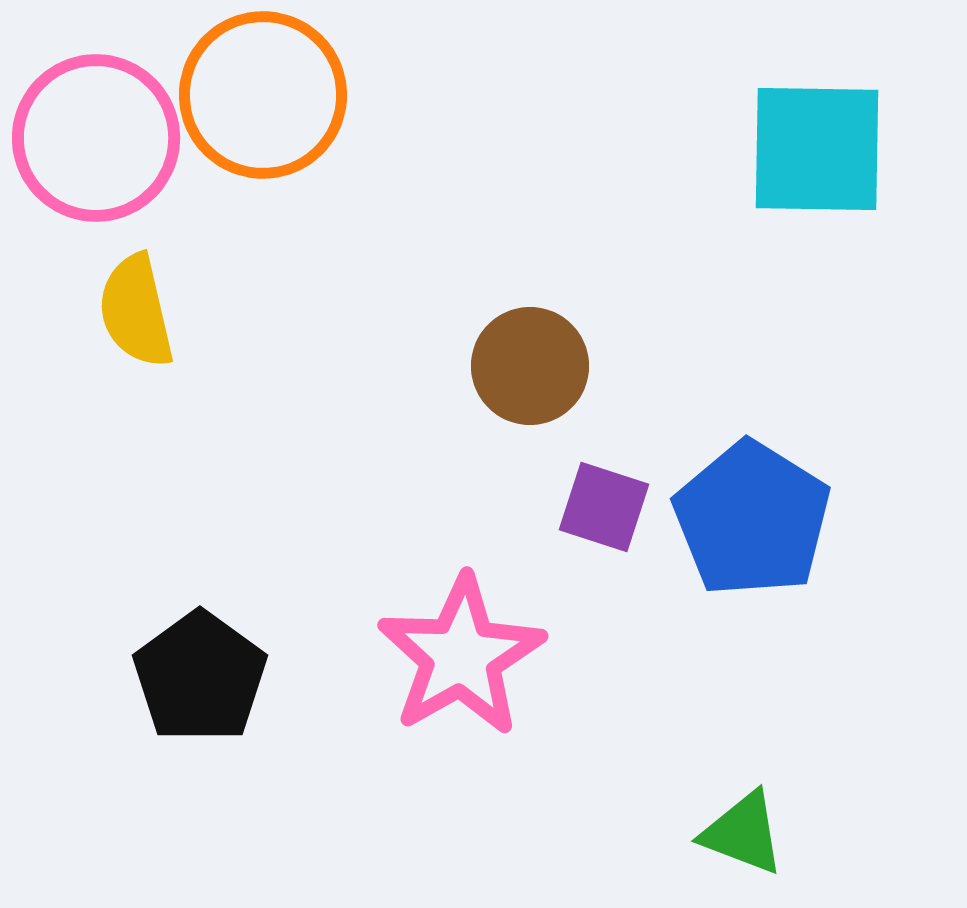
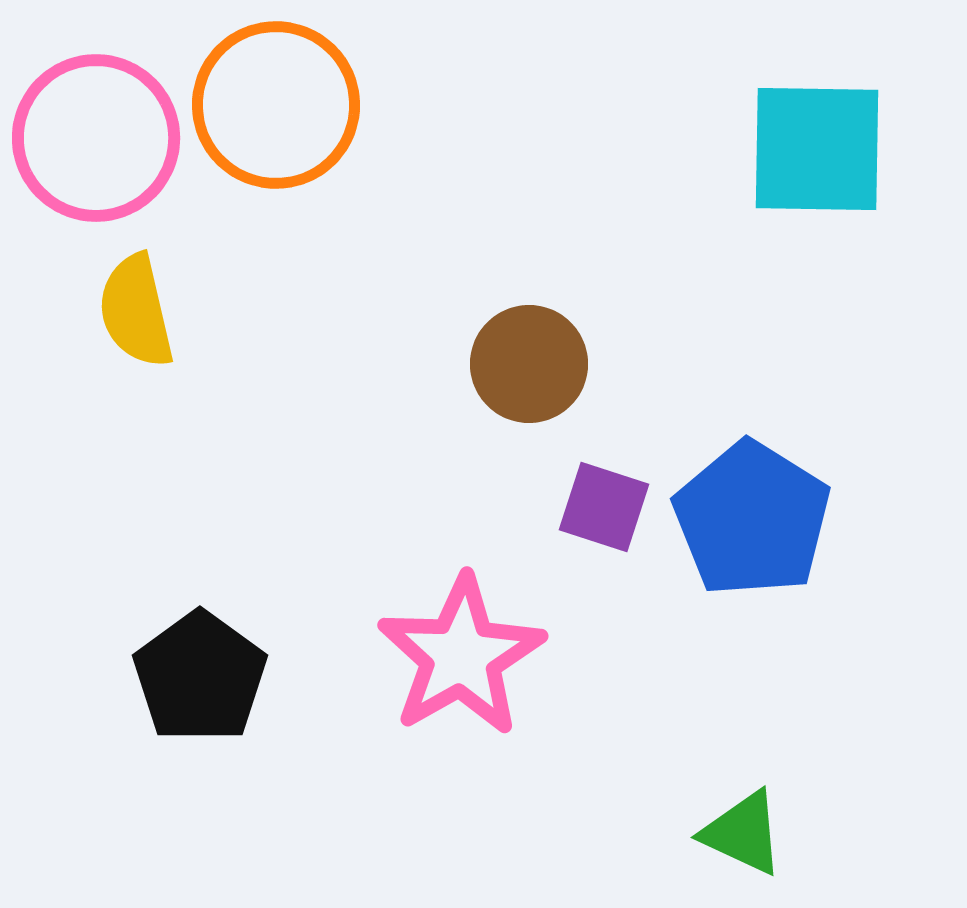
orange circle: moved 13 px right, 10 px down
brown circle: moved 1 px left, 2 px up
green triangle: rotated 4 degrees clockwise
